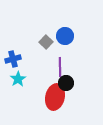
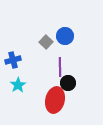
blue cross: moved 1 px down
cyan star: moved 6 px down
black circle: moved 2 px right
red ellipse: moved 3 px down
